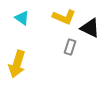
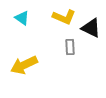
black triangle: moved 1 px right
gray rectangle: rotated 21 degrees counterclockwise
yellow arrow: moved 7 px right, 1 px down; rotated 48 degrees clockwise
